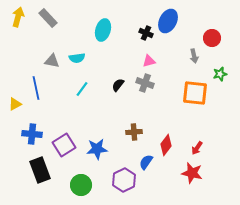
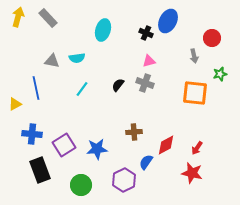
red diamond: rotated 25 degrees clockwise
